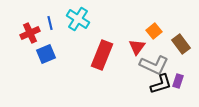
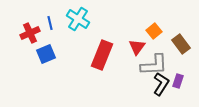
gray L-shape: rotated 28 degrees counterclockwise
black L-shape: rotated 40 degrees counterclockwise
